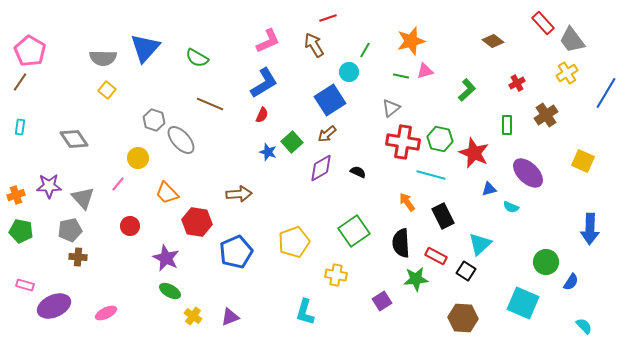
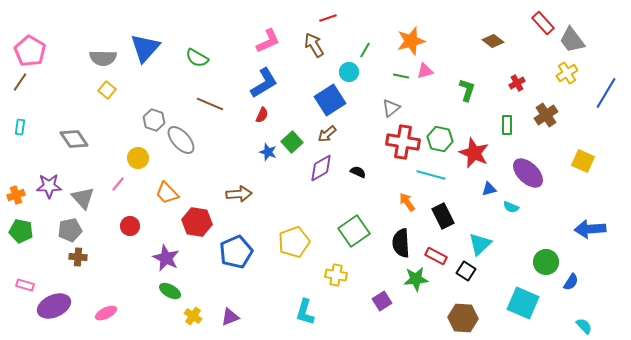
green L-shape at (467, 90): rotated 30 degrees counterclockwise
blue arrow at (590, 229): rotated 84 degrees clockwise
